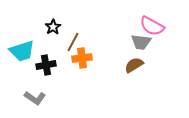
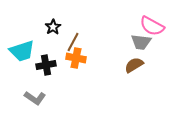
orange cross: moved 6 px left; rotated 18 degrees clockwise
